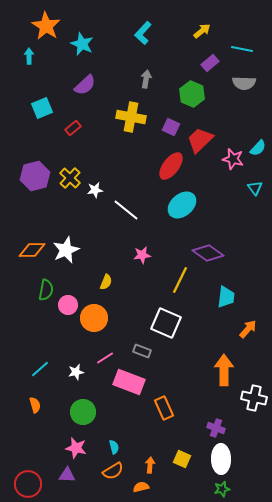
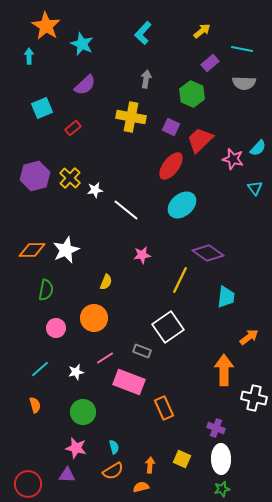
pink circle at (68, 305): moved 12 px left, 23 px down
white square at (166, 323): moved 2 px right, 4 px down; rotated 32 degrees clockwise
orange arrow at (248, 329): moved 1 px right, 8 px down; rotated 12 degrees clockwise
